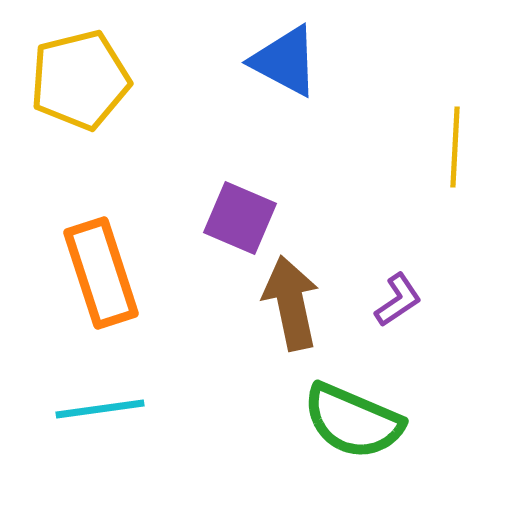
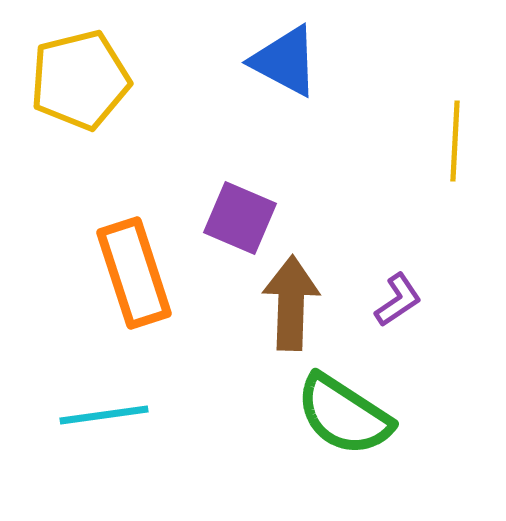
yellow line: moved 6 px up
orange rectangle: moved 33 px right
brown arrow: rotated 14 degrees clockwise
cyan line: moved 4 px right, 6 px down
green semicircle: moved 9 px left, 6 px up; rotated 10 degrees clockwise
